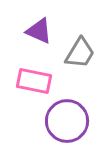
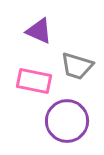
gray trapezoid: moved 3 px left, 13 px down; rotated 76 degrees clockwise
